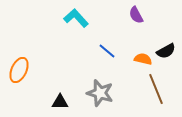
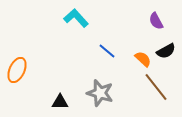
purple semicircle: moved 20 px right, 6 px down
orange semicircle: rotated 30 degrees clockwise
orange ellipse: moved 2 px left
brown line: moved 2 px up; rotated 16 degrees counterclockwise
